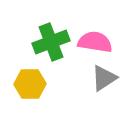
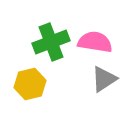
gray triangle: moved 1 px down
yellow hexagon: rotated 12 degrees counterclockwise
